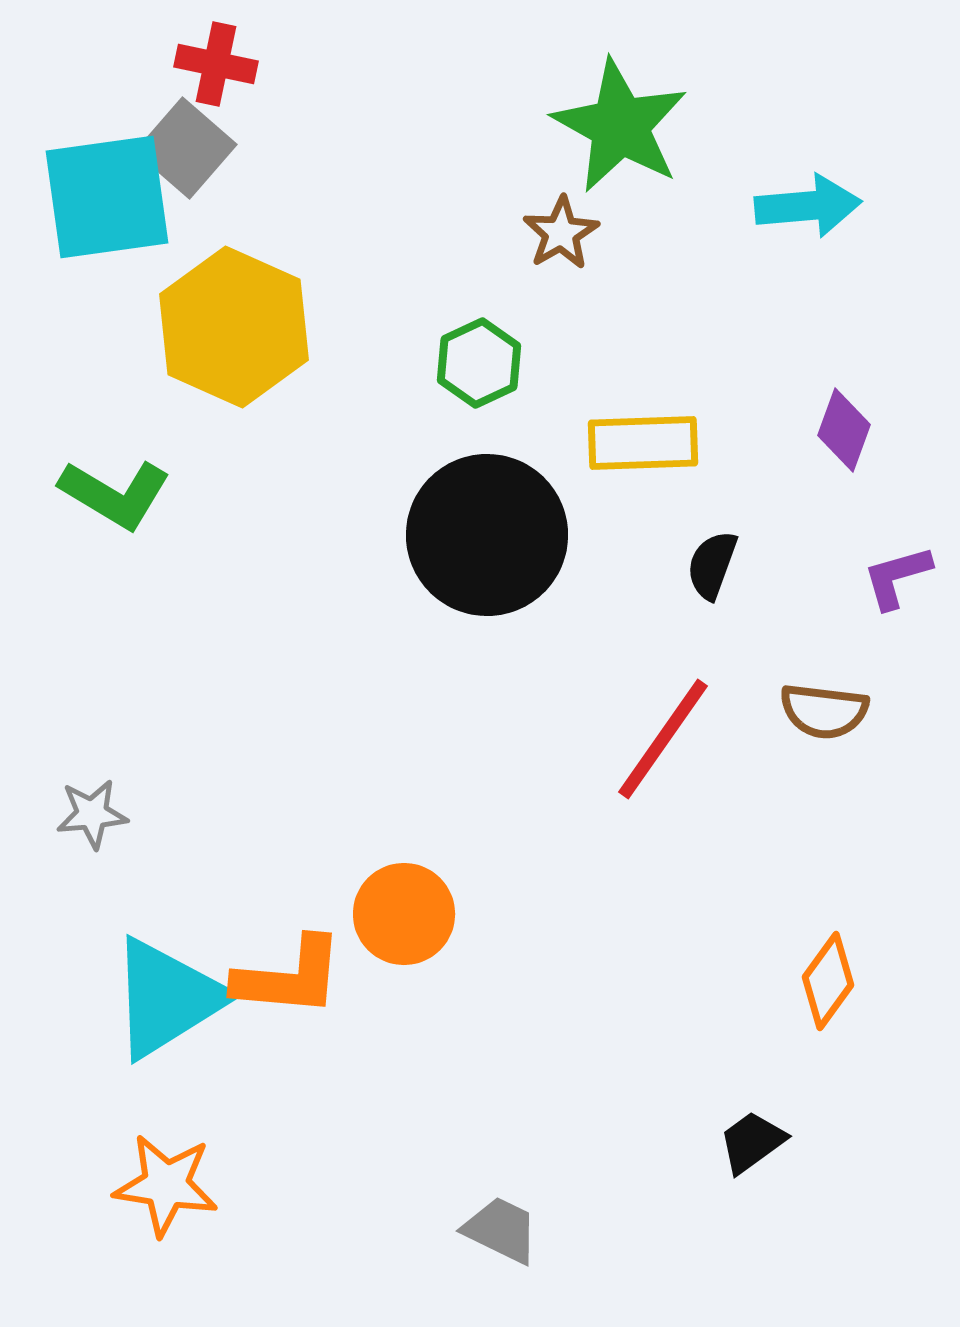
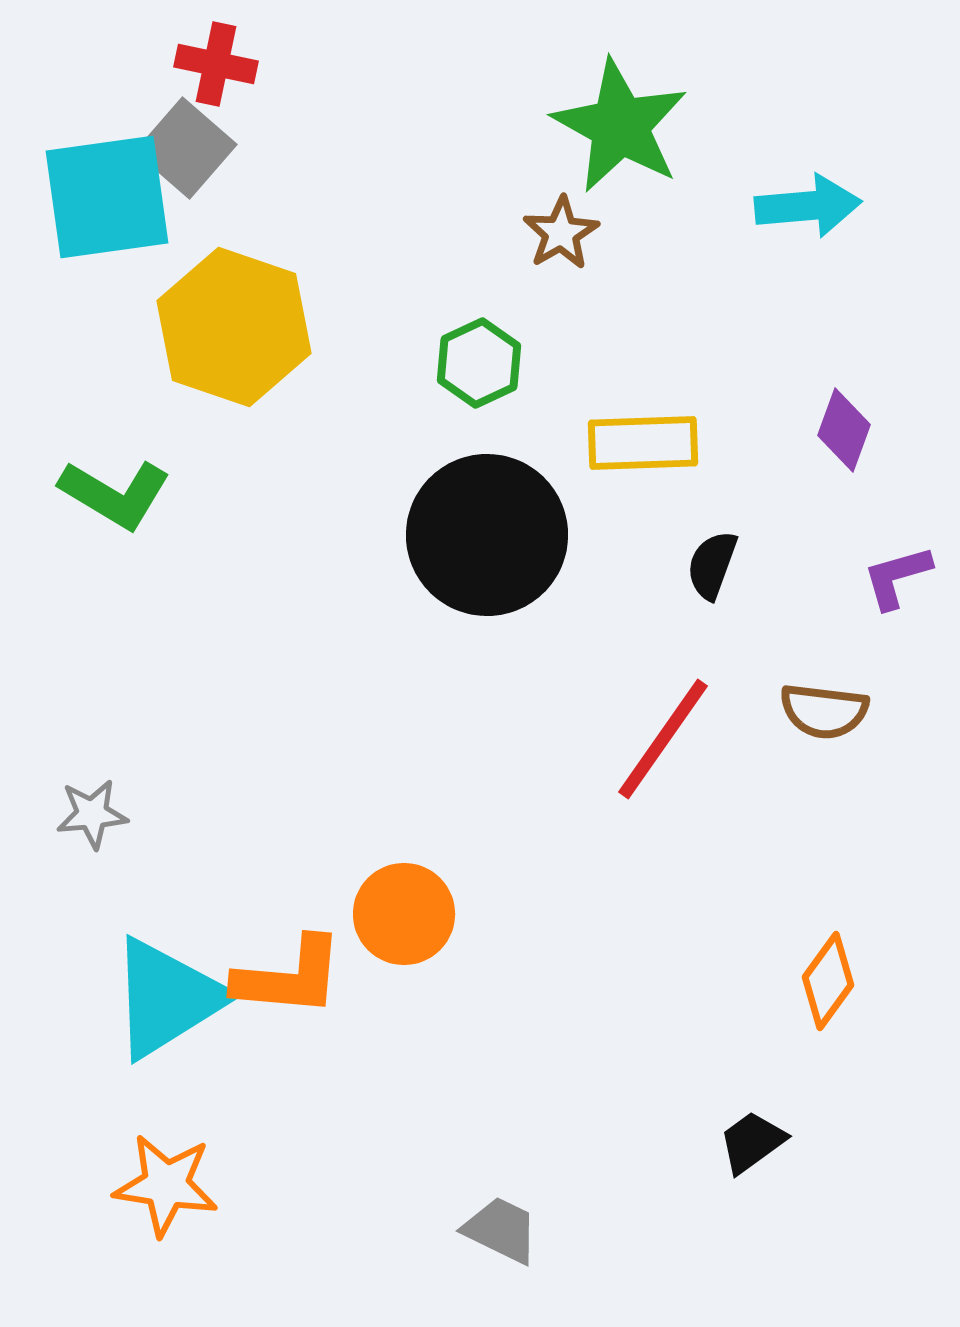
yellow hexagon: rotated 5 degrees counterclockwise
